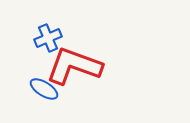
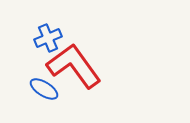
red L-shape: rotated 34 degrees clockwise
